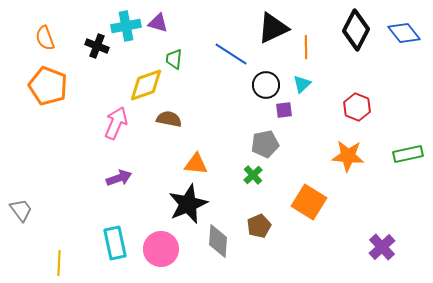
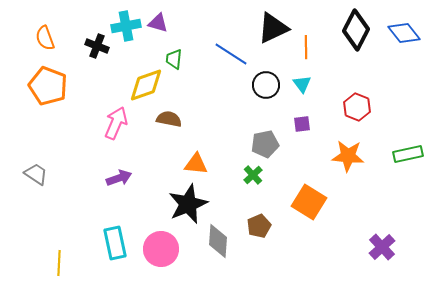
cyan triangle: rotated 24 degrees counterclockwise
purple square: moved 18 px right, 14 px down
gray trapezoid: moved 15 px right, 36 px up; rotated 20 degrees counterclockwise
